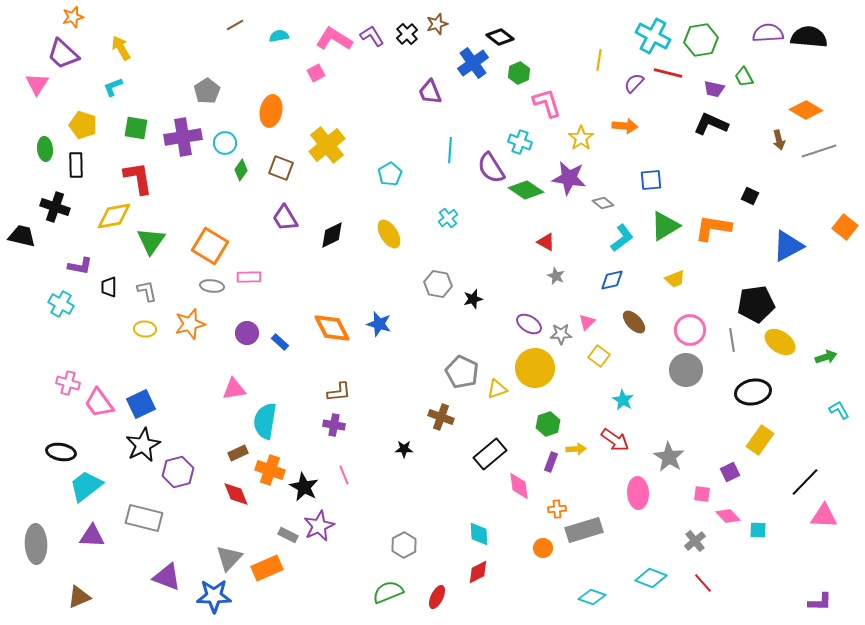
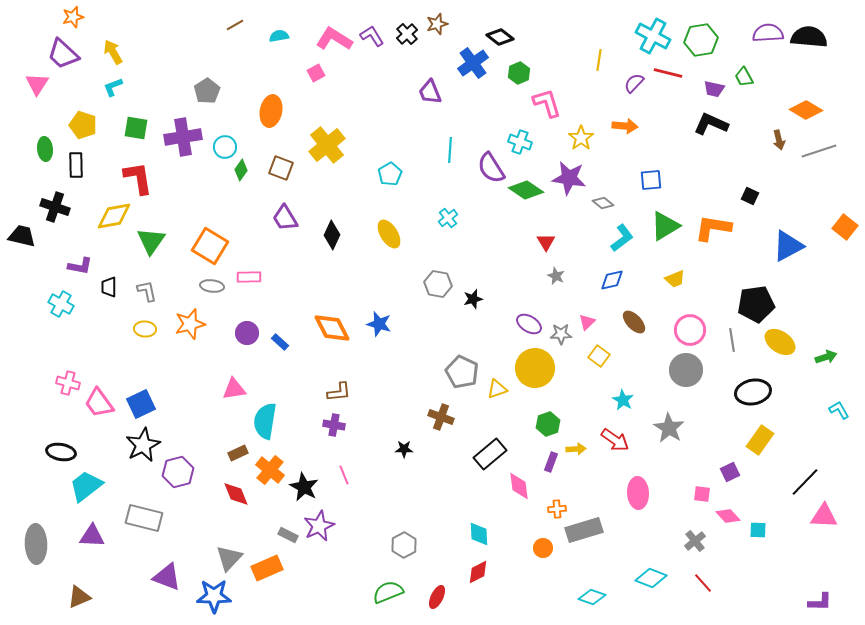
yellow arrow at (121, 48): moved 8 px left, 4 px down
cyan circle at (225, 143): moved 4 px down
black diamond at (332, 235): rotated 40 degrees counterclockwise
red triangle at (546, 242): rotated 30 degrees clockwise
gray star at (669, 457): moved 29 px up
orange cross at (270, 470): rotated 20 degrees clockwise
